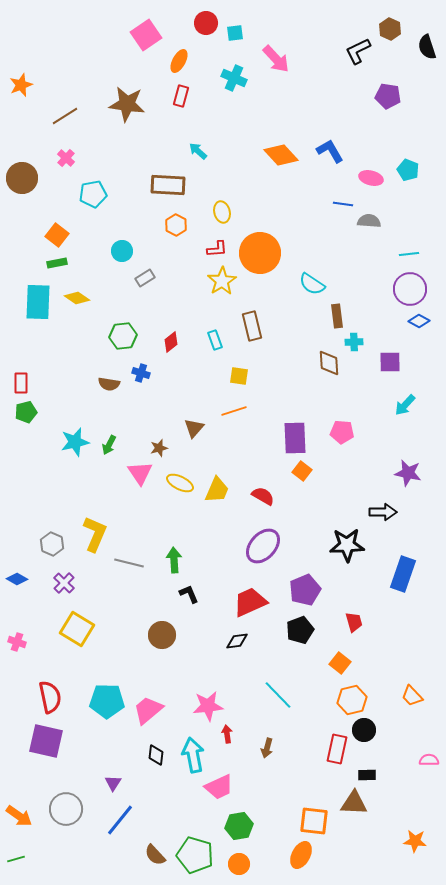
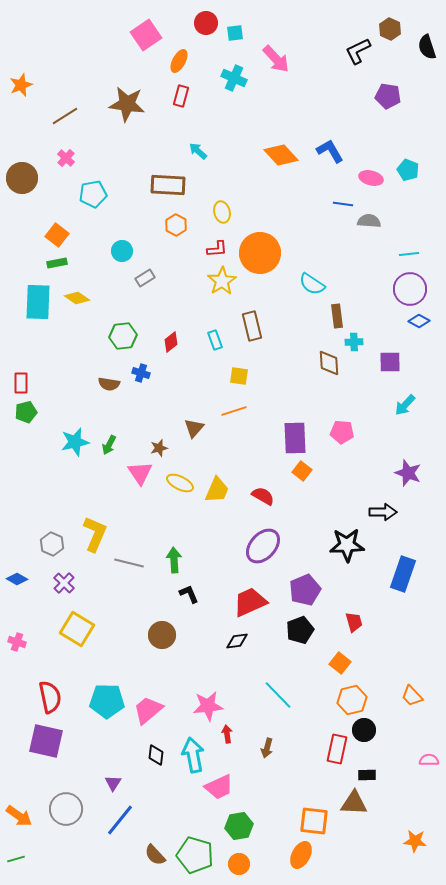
purple star at (408, 473): rotated 8 degrees clockwise
